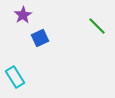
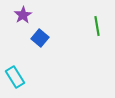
green line: rotated 36 degrees clockwise
blue square: rotated 24 degrees counterclockwise
